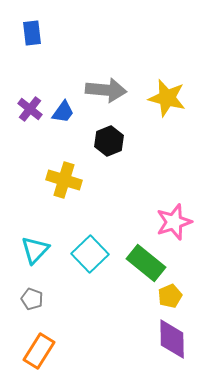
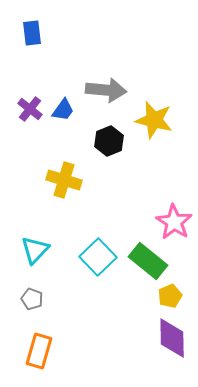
yellow star: moved 13 px left, 22 px down
blue trapezoid: moved 2 px up
pink star: rotated 21 degrees counterclockwise
cyan square: moved 8 px right, 3 px down
green rectangle: moved 2 px right, 2 px up
purple diamond: moved 1 px up
orange rectangle: rotated 16 degrees counterclockwise
